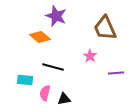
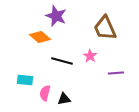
black line: moved 9 px right, 6 px up
